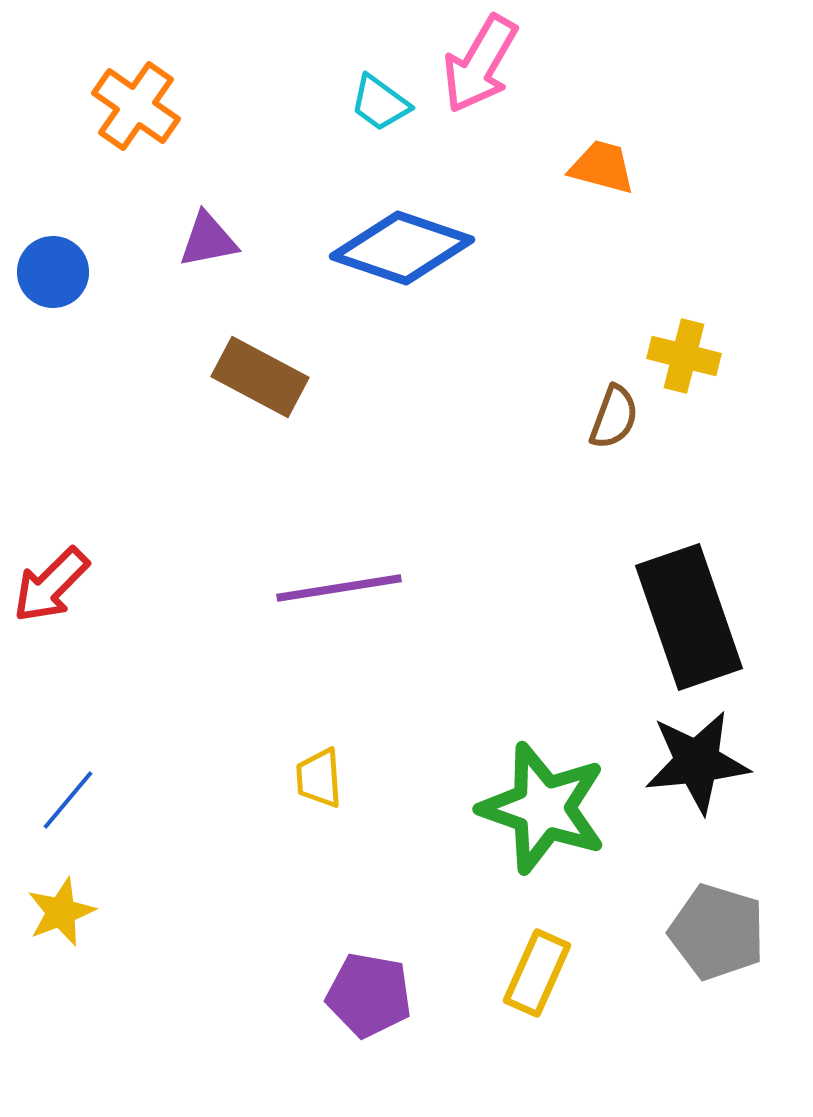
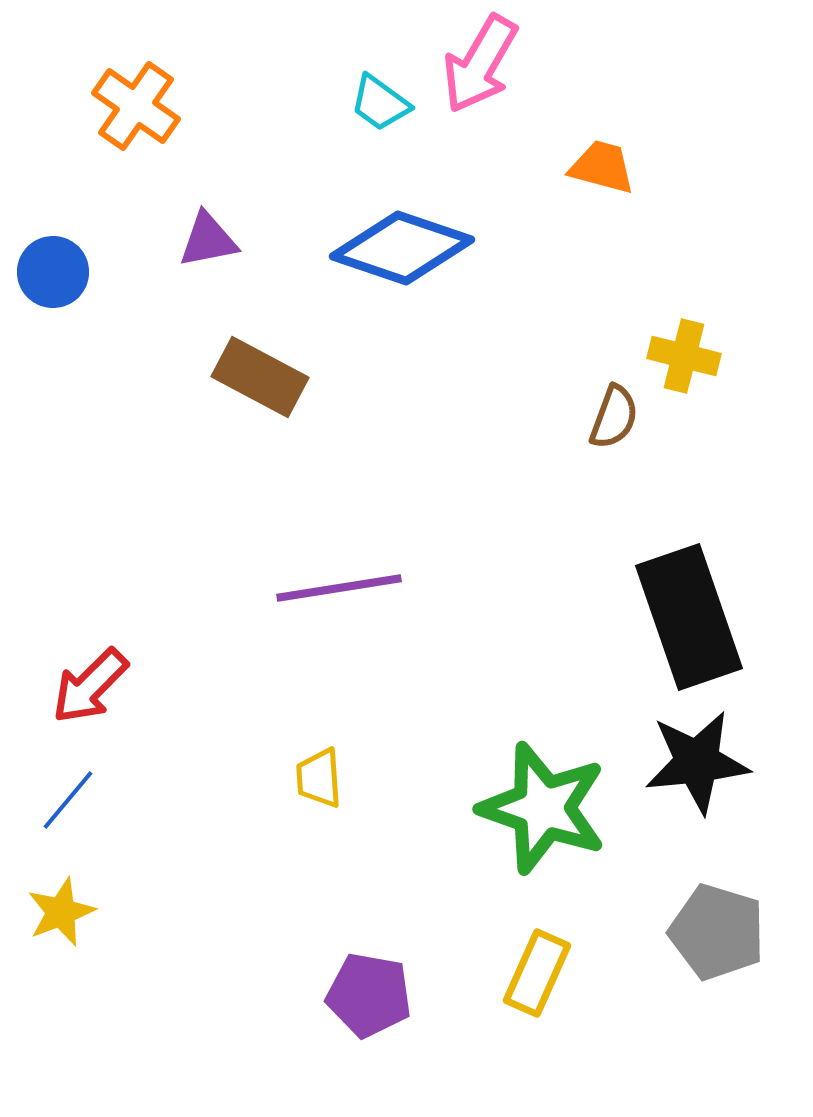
red arrow: moved 39 px right, 101 px down
